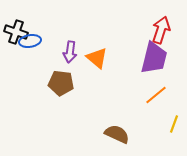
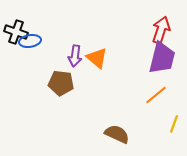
purple arrow: moved 5 px right, 4 px down
purple trapezoid: moved 8 px right
